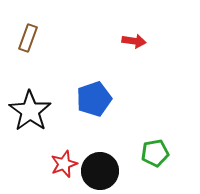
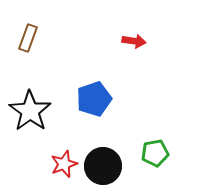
black circle: moved 3 px right, 5 px up
